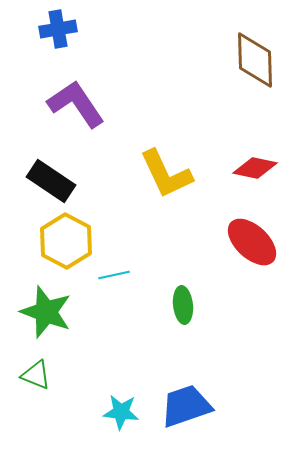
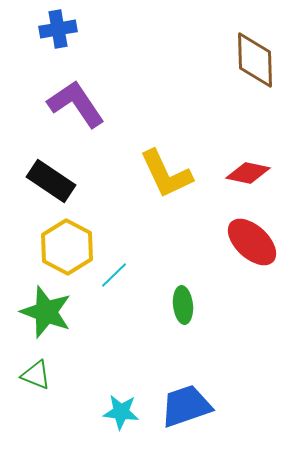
red diamond: moved 7 px left, 5 px down
yellow hexagon: moved 1 px right, 6 px down
cyan line: rotated 32 degrees counterclockwise
